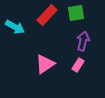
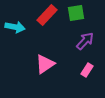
cyan arrow: rotated 18 degrees counterclockwise
purple arrow: moved 2 px right; rotated 30 degrees clockwise
pink rectangle: moved 9 px right, 5 px down
